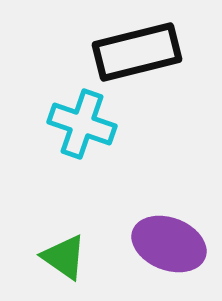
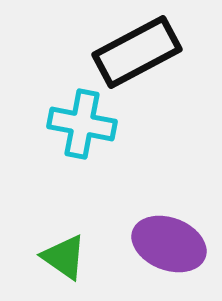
black rectangle: rotated 14 degrees counterclockwise
cyan cross: rotated 8 degrees counterclockwise
